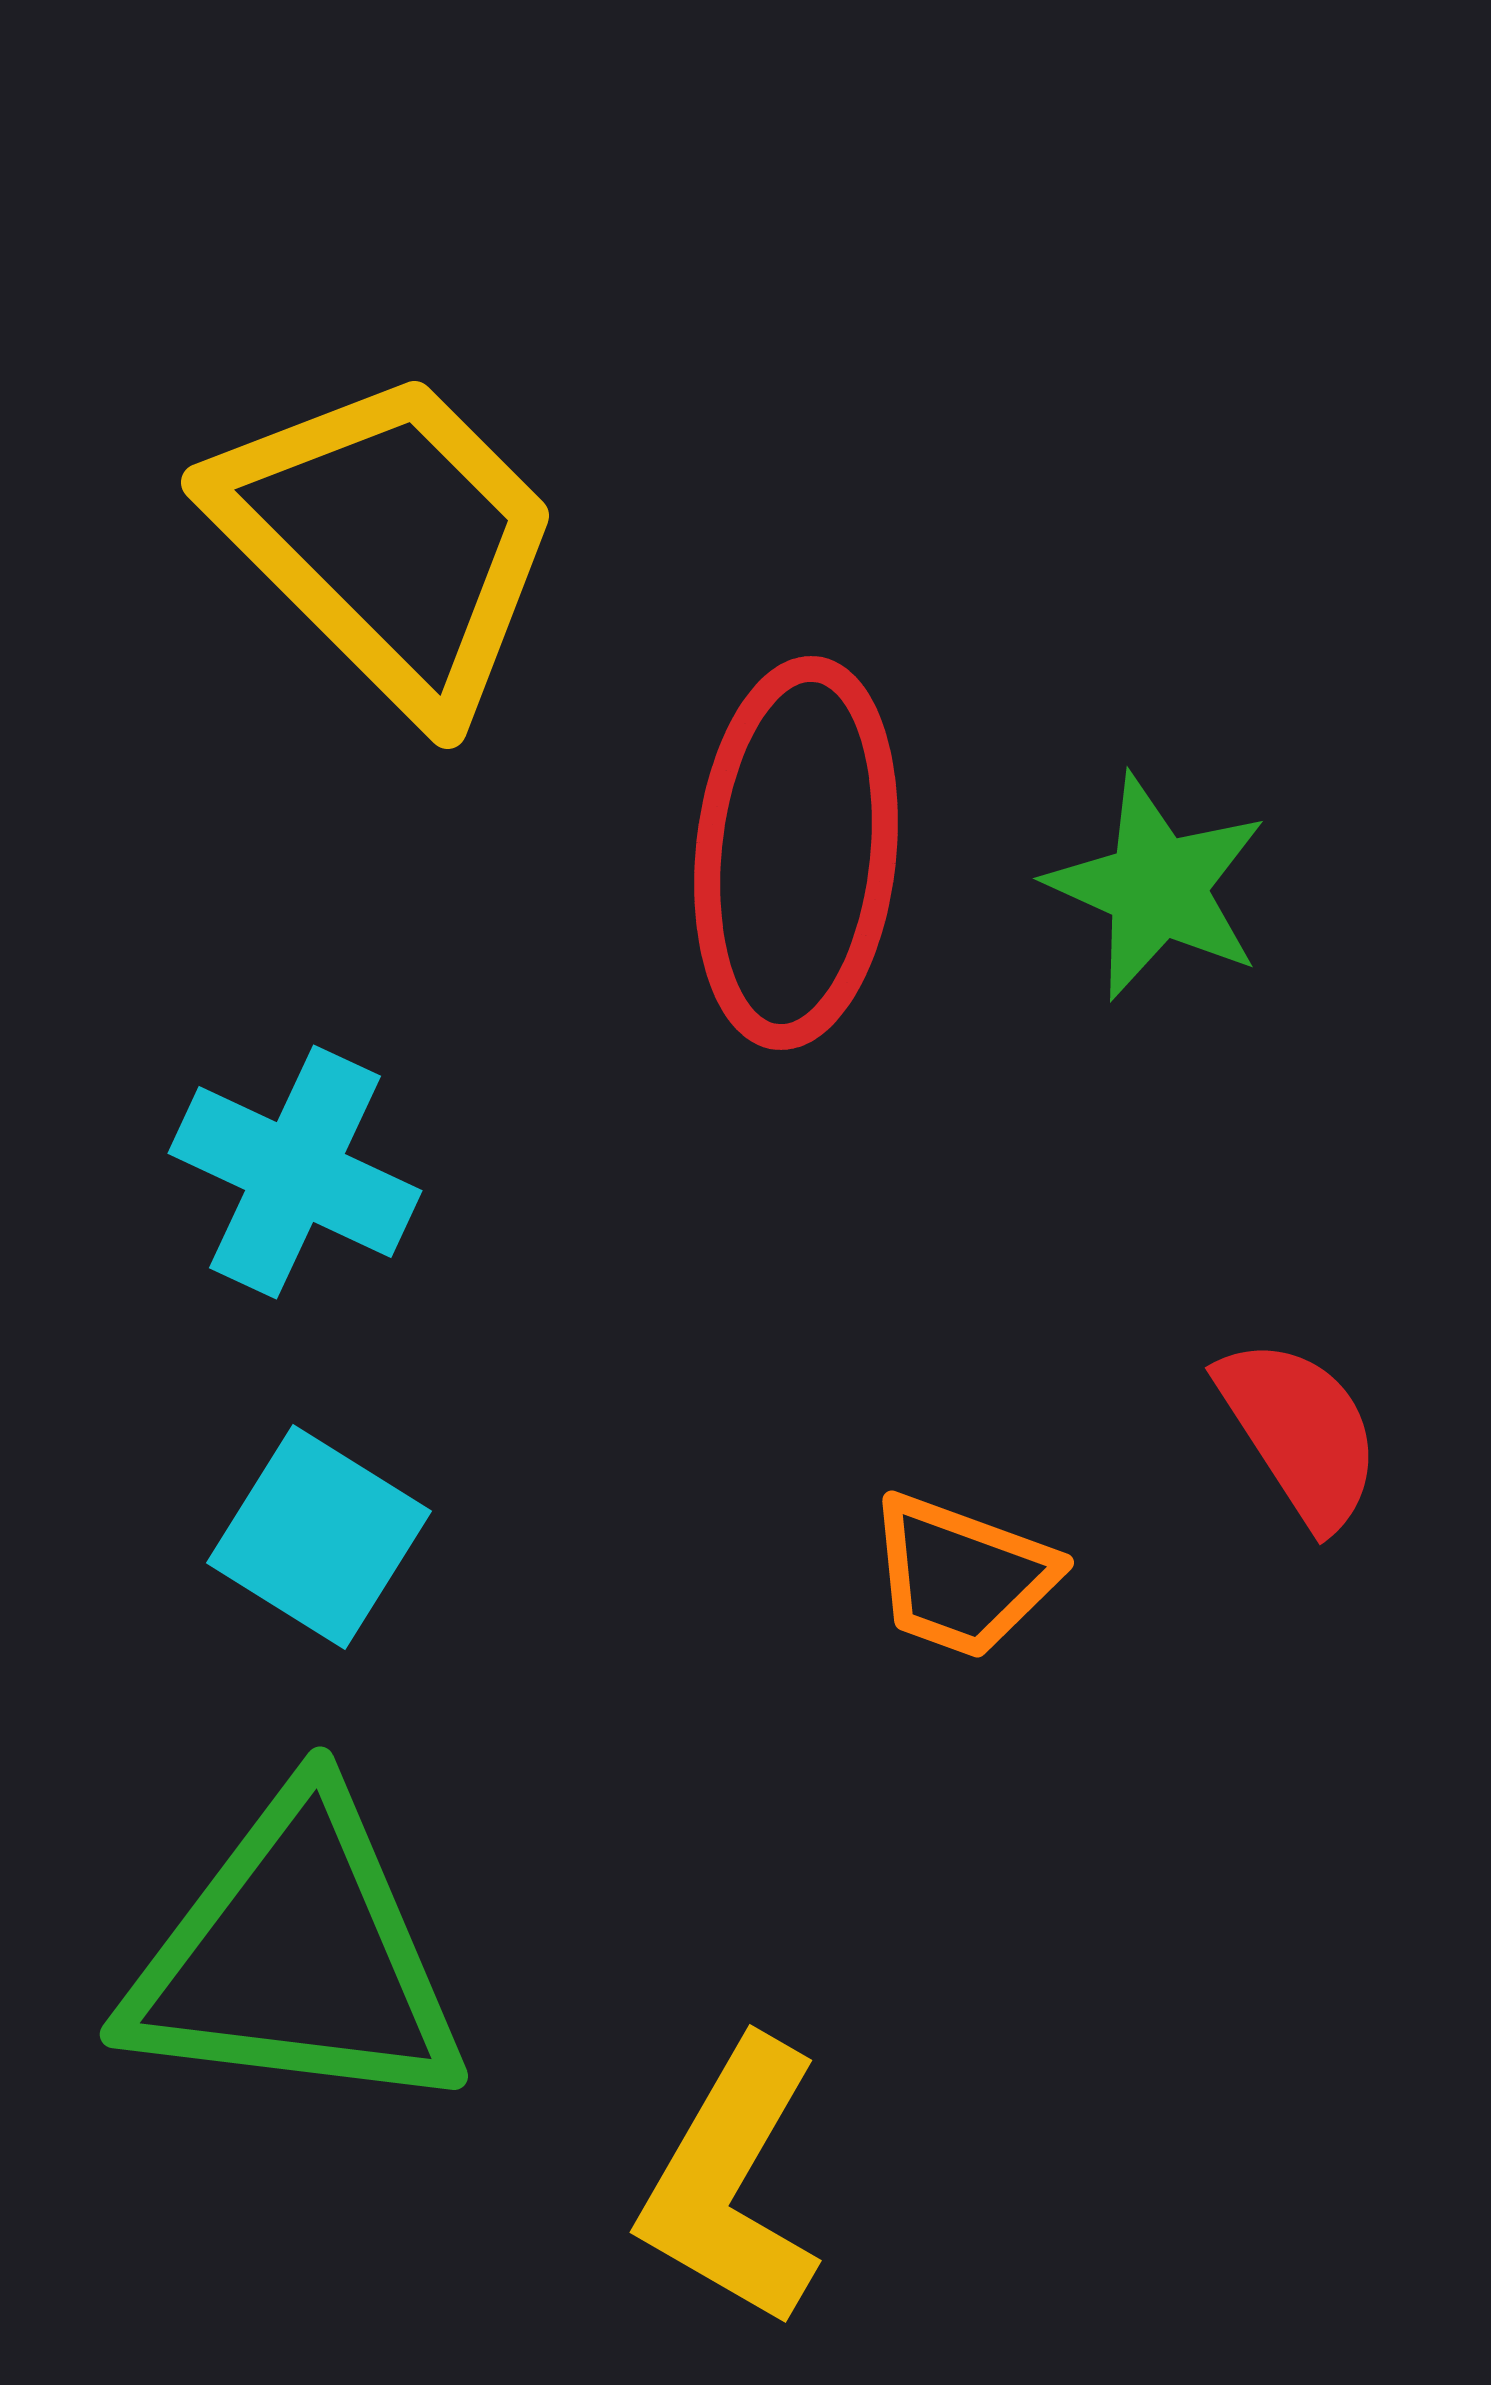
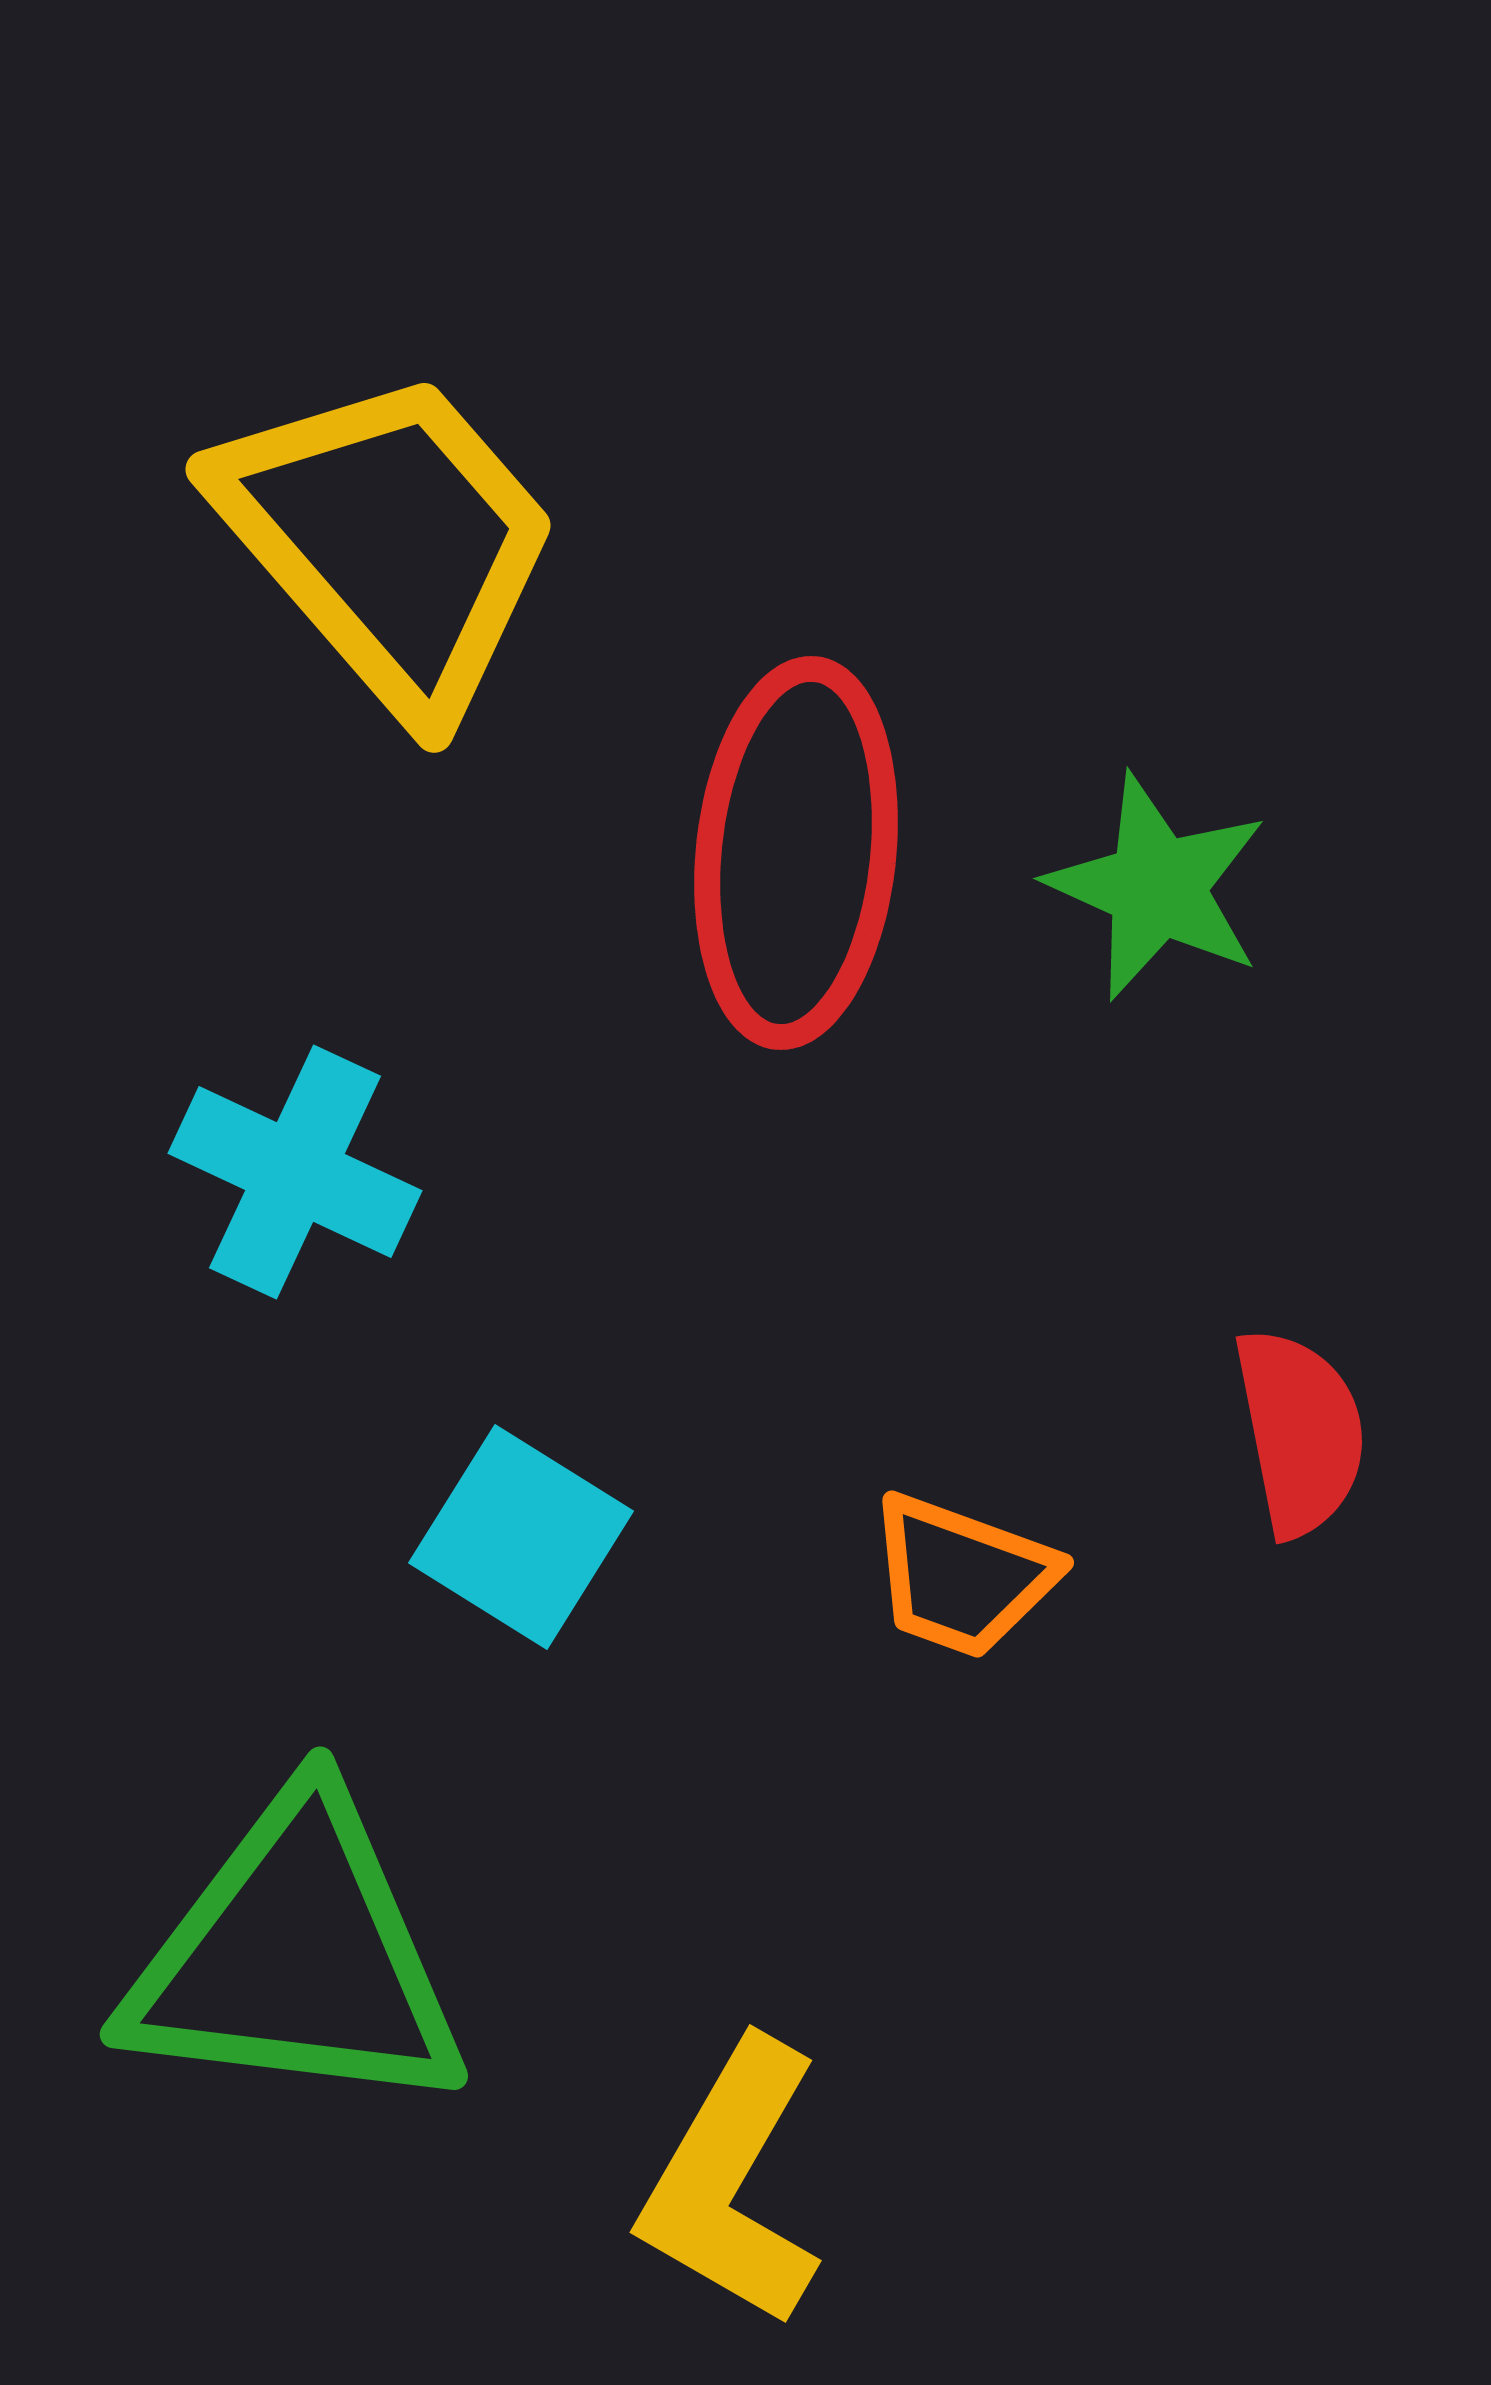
yellow trapezoid: rotated 4 degrees clockwise
red semicircle: rotated 22 degrees clockwise
cyan square: moved 202 px right
